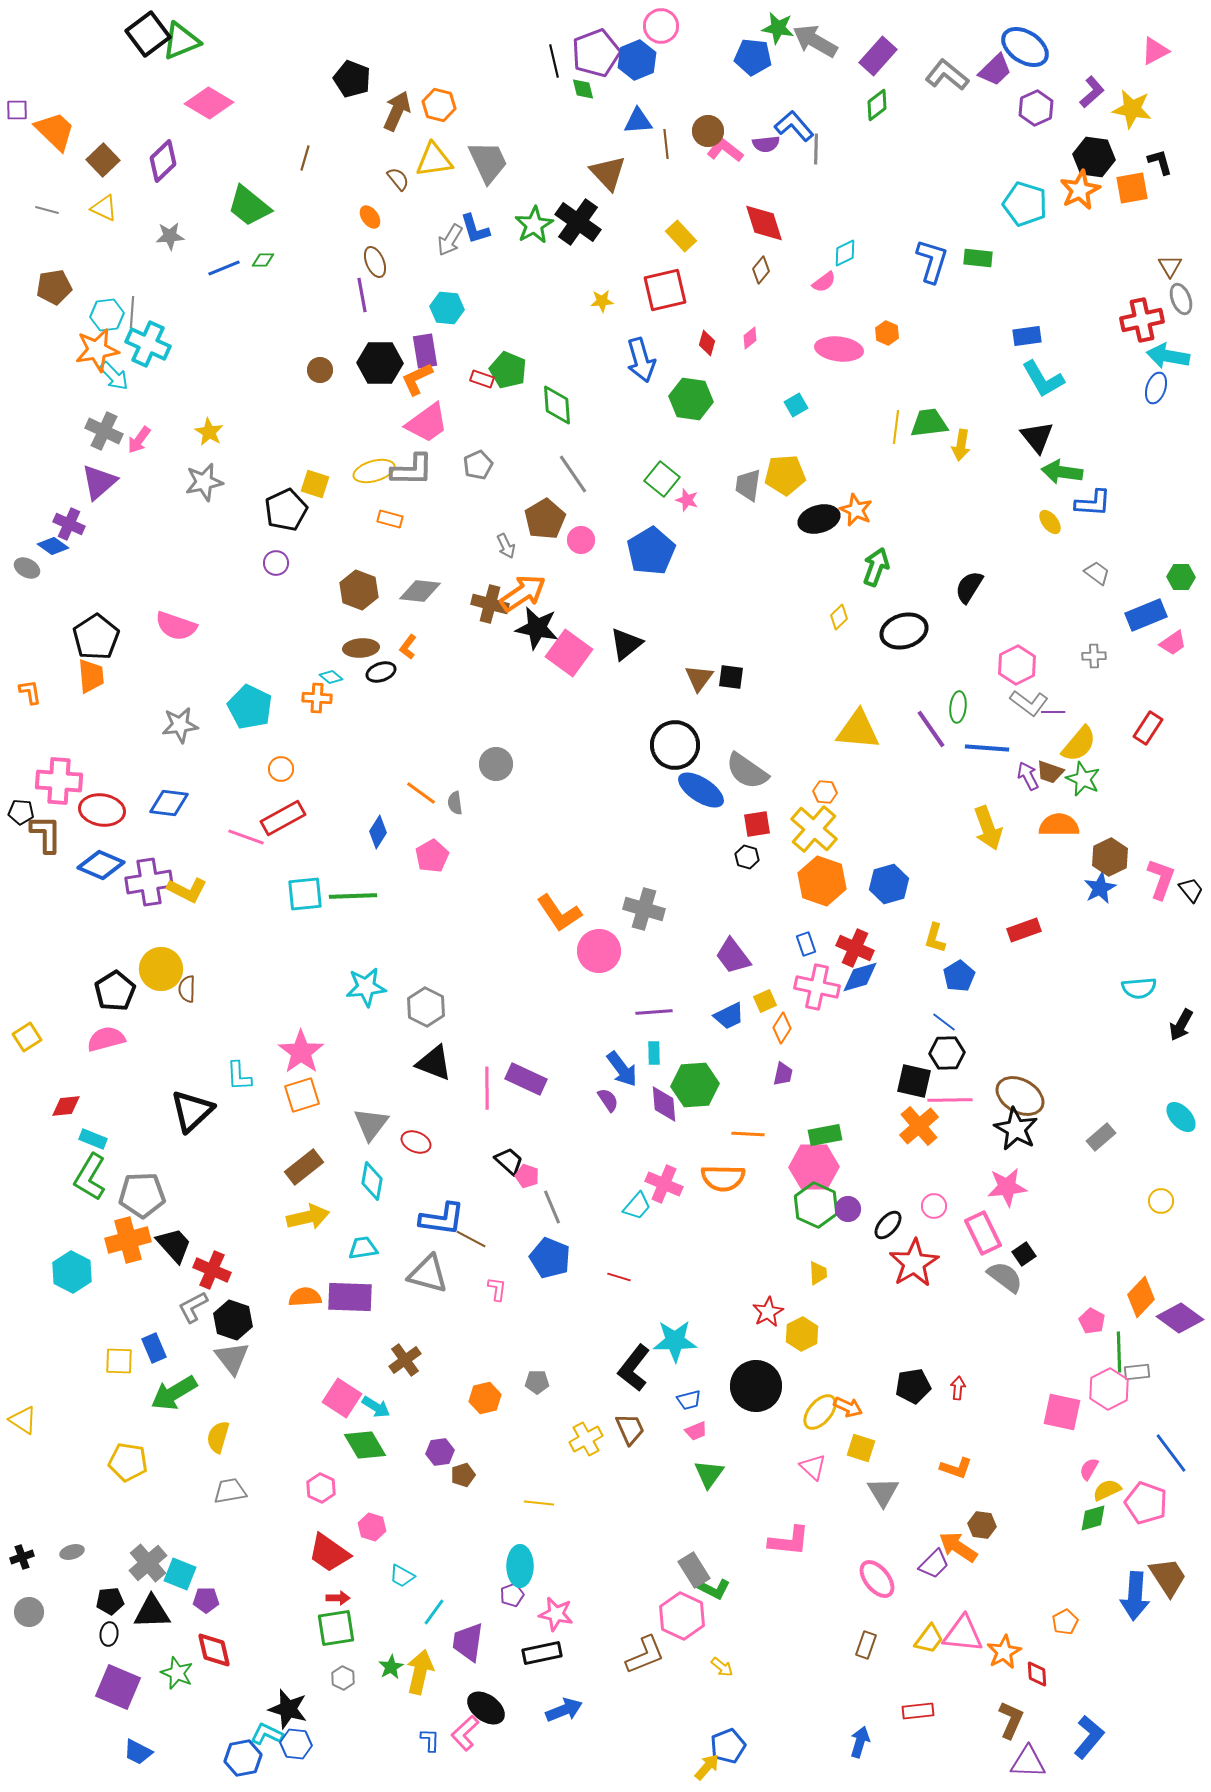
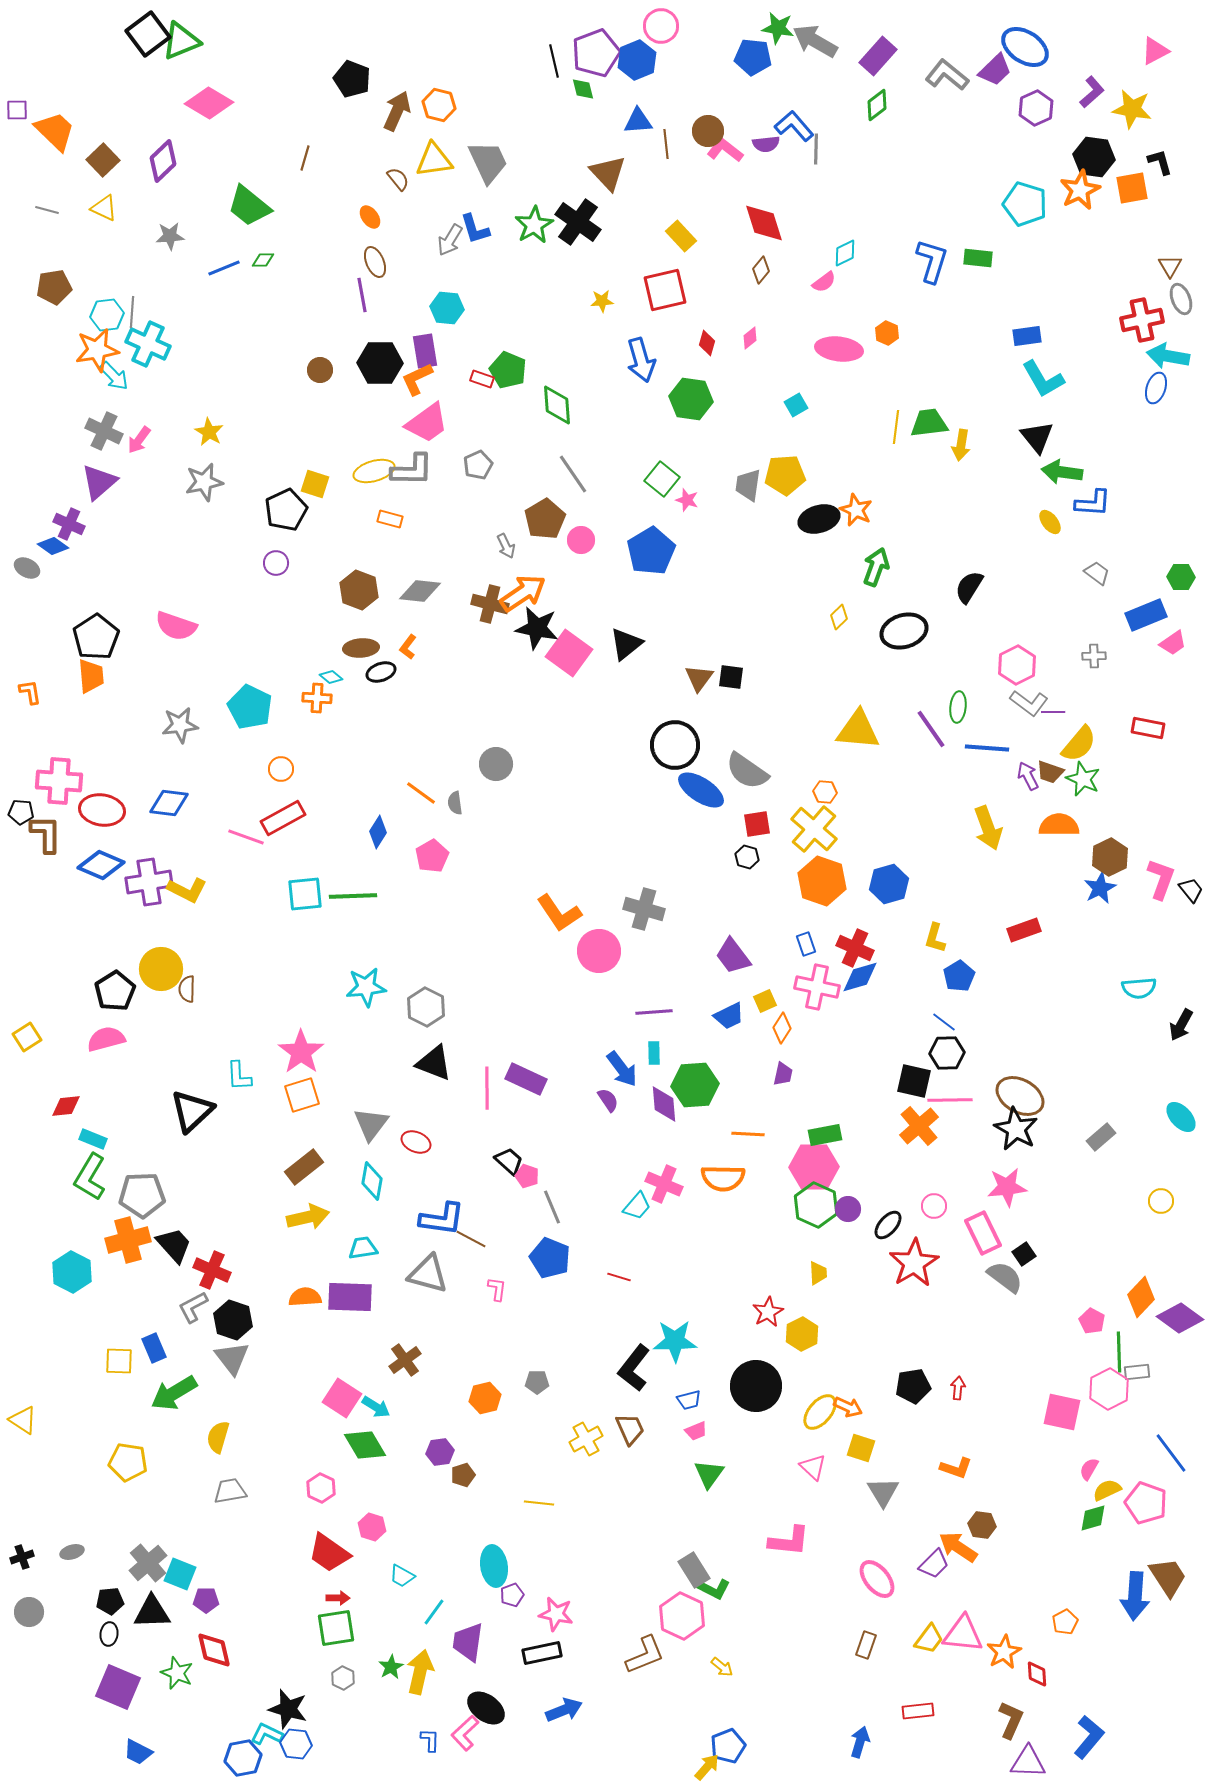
red rectangle at (1148, 728): rotated 68 degrees clockwise
cyan ellipse at (520, 1566): moved 26 px left; rotated 9 degrees counterclockwise
